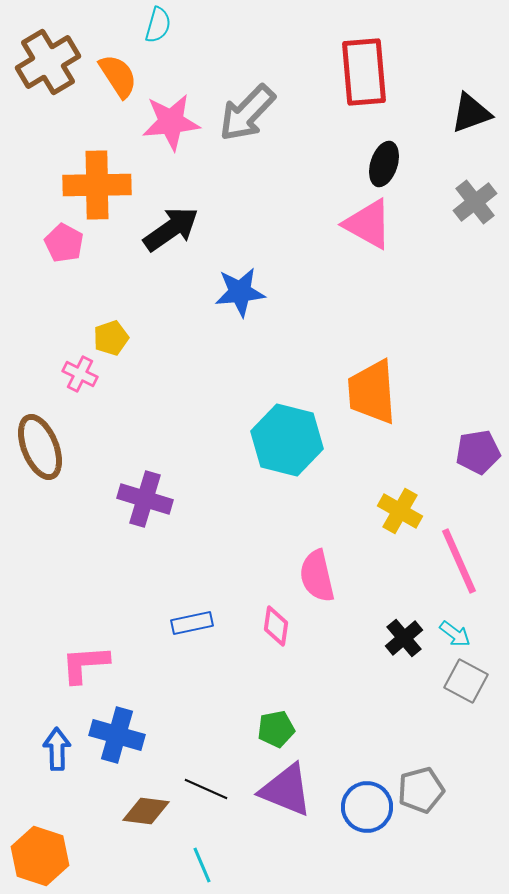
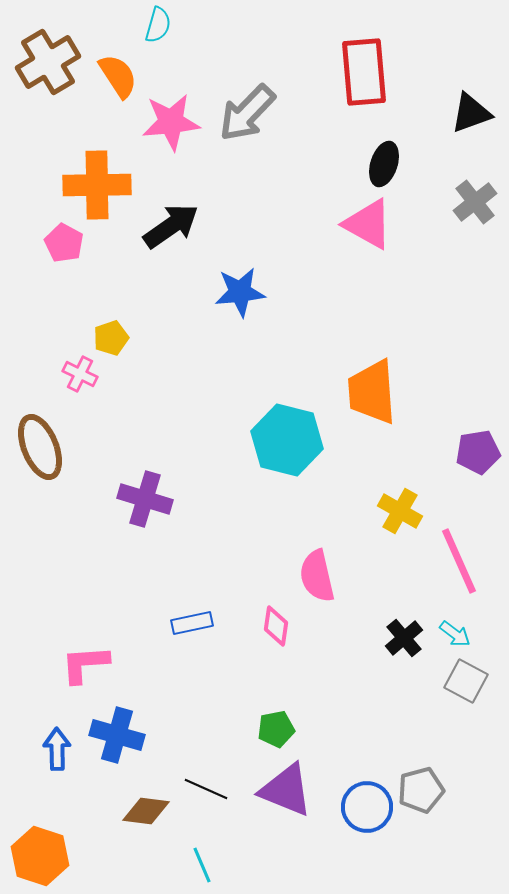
black arrow: moved 3 px up
